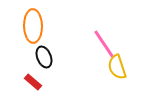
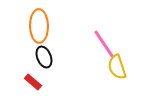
orange ellipse: moved 6 px right
